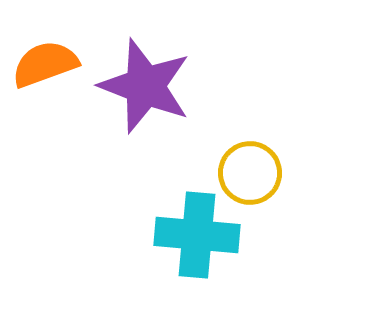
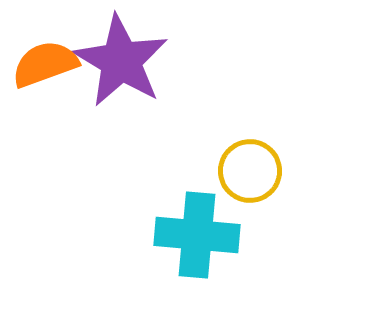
purple star: moved 24 px left, 25 px up; rotated 10 degrees clockwise
yellow circle: moved 2 px up
